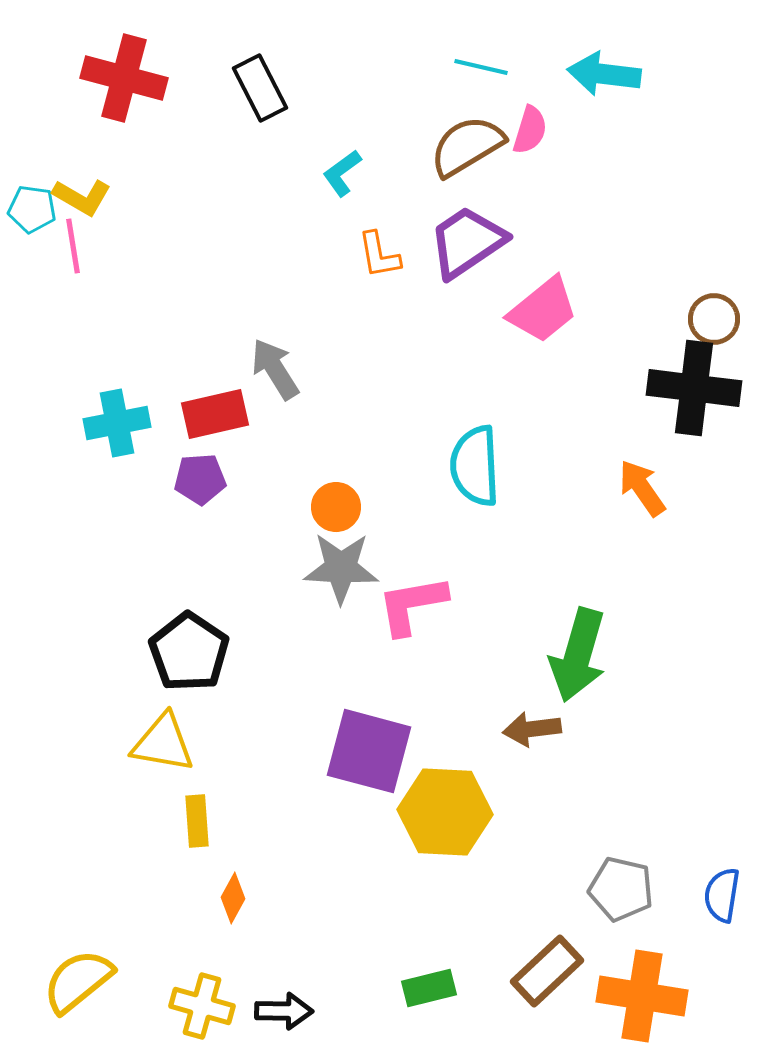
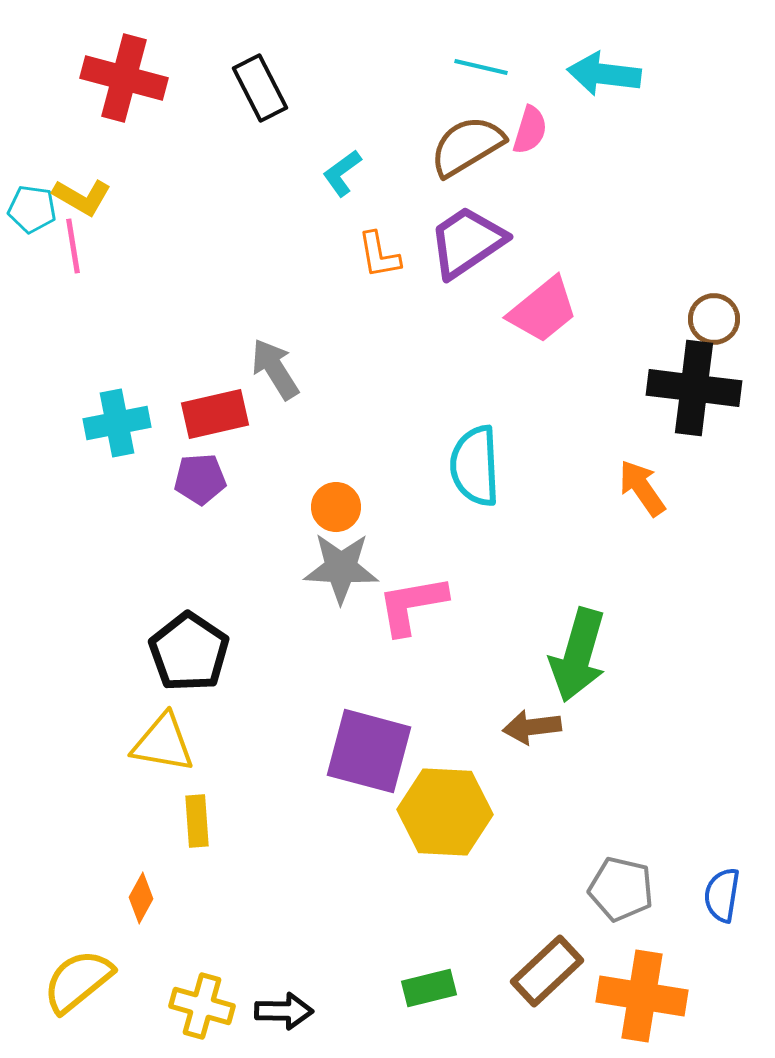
brown arrow: moved 2 px up
orange diamond: moved 92 px left
